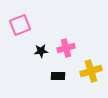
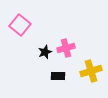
pink square: rotated 30 degrees counterclockwise
black star: moved 4 px right, 1 px down; rotated 16 degrees counterclockwise
